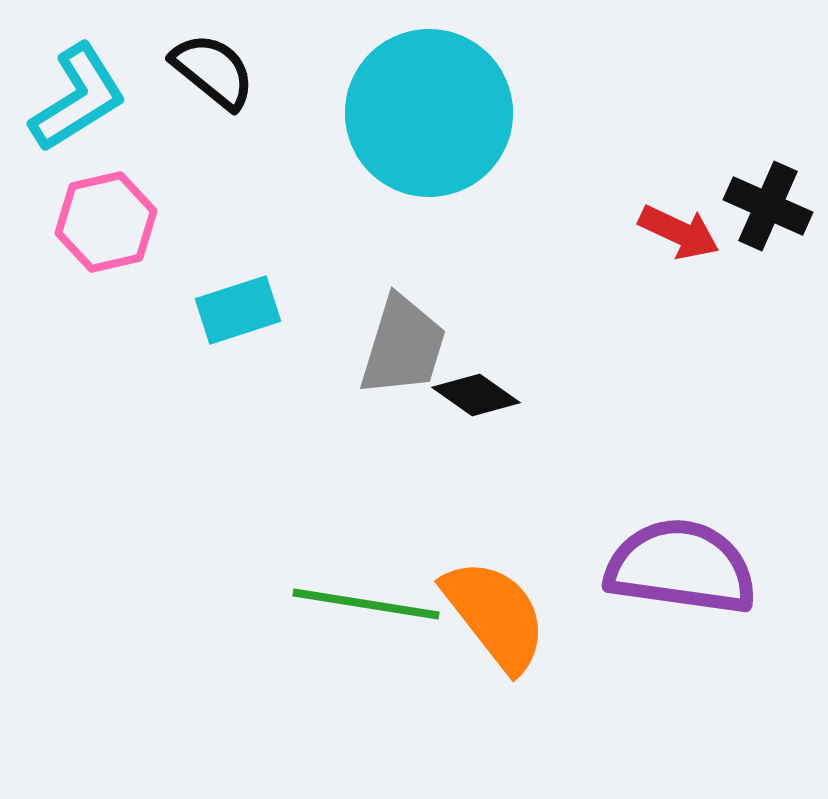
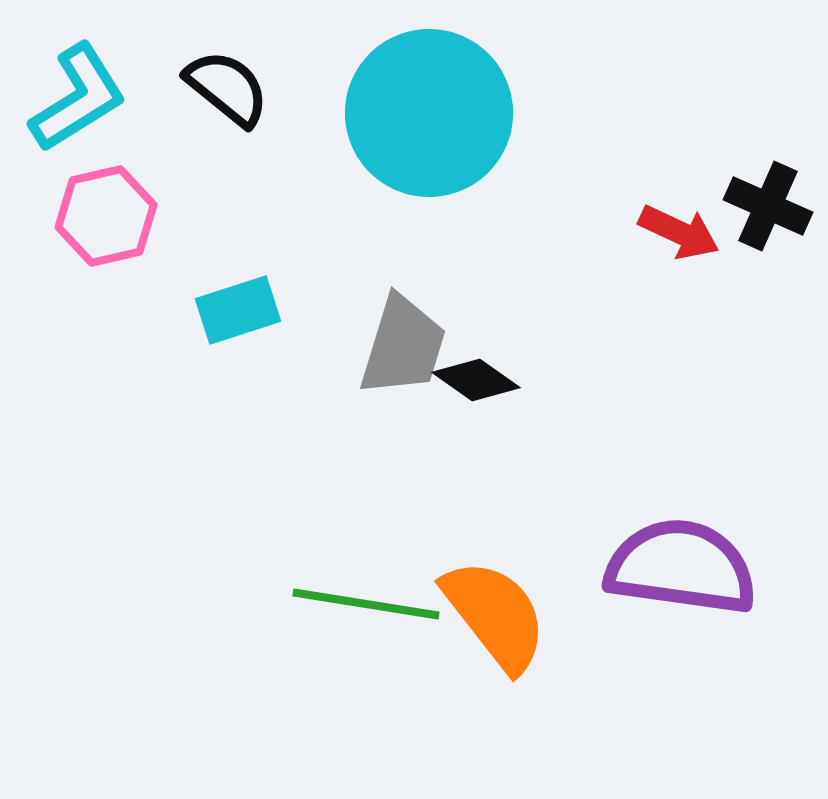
black semicircle: moved 14 px right, 17 px down
pink hexagon: moved 6 px up
black diamond: moved 15 px up
